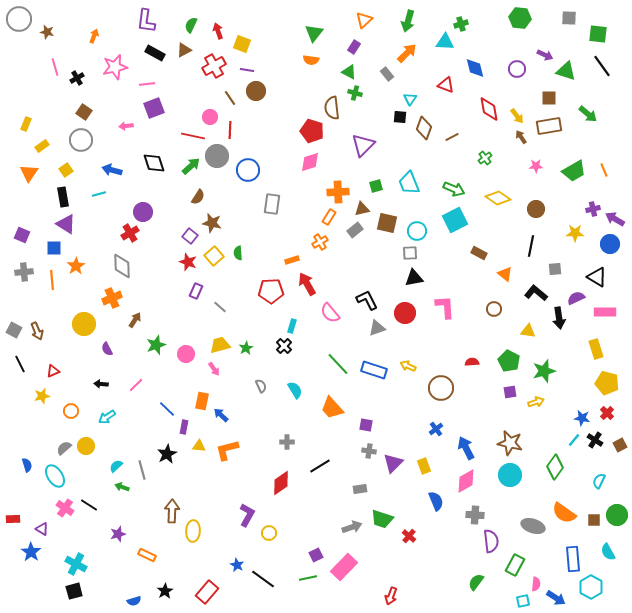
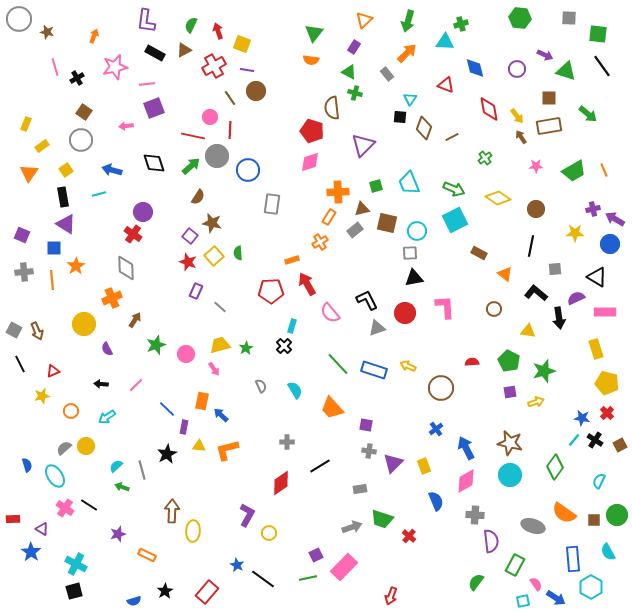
red cross at (130, 233): moved 3 px right, 1 px down; rotated 24 degrees counterclockwise
gray diamond at (122, 266): moved 4 px right, 2 px down
pink semicircle at (536, 584): rotated 40 degrees counterclockwise
